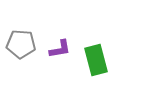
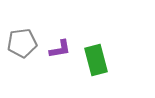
gray pentagon: moved 1 px right, 1 px up; rotated 12 degrees counterclockwise
